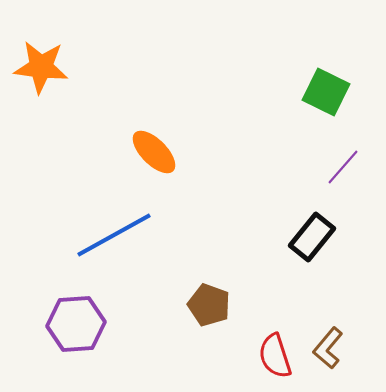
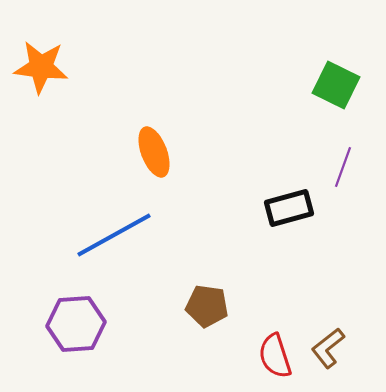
green square: moved 10 px right, 7 px up
orange ellipse: rotated 24 degrees clockwise
purple line: rotated 21 degrees counterclockwise
black rectangle: moved 23 px left, 29 px up; rotated 36 degrees clockwise
brown pentagon: moved 2 px left, 1 px down; rotated 12 degrees counterclockwise
brown L-shape: rotated 12 degrees clockwise
